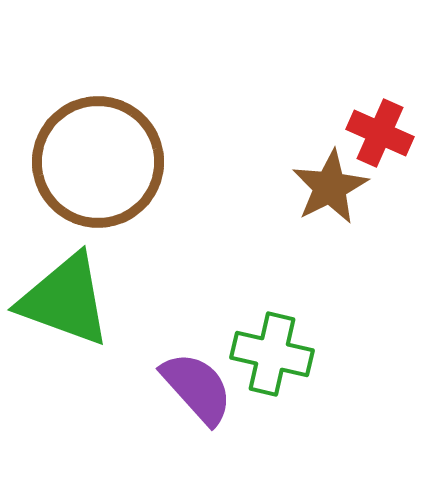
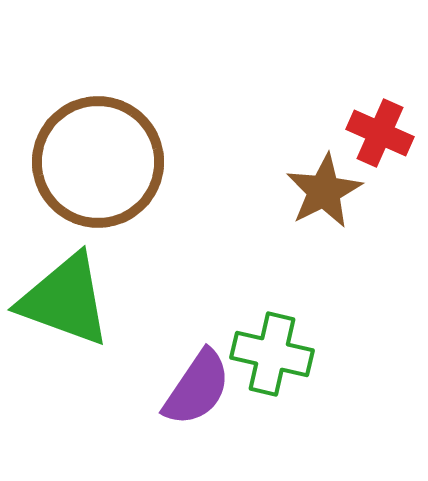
brown star: moved 6 px left, 4 px down
purple semicircle: rotated 76 degrees clockwise
